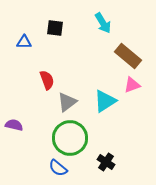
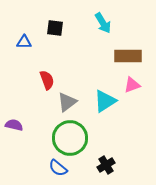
brown rectangle: rotated 40 degrees counterclockwise
black cross: moved 3 px down; rotated 24 degrees clockwise
